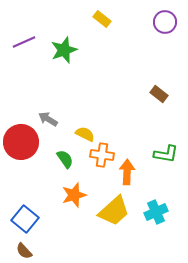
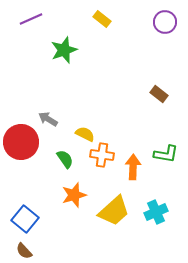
purple line: moved 7 px right, 23 px up
orange arrow: moved 6 px right, 5 px up
